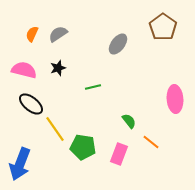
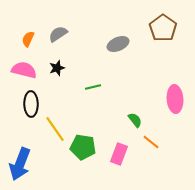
brown pentagon: moved 1 px down
orange semicircle: moved 4 px left, 5 px down
gray ellipse: rotated 30 degrees clockwise
black star: moved 1 px left
black ellipse: rotated 50 degrees clockwise
green semicircle: moved 6 px right, 1 px up
